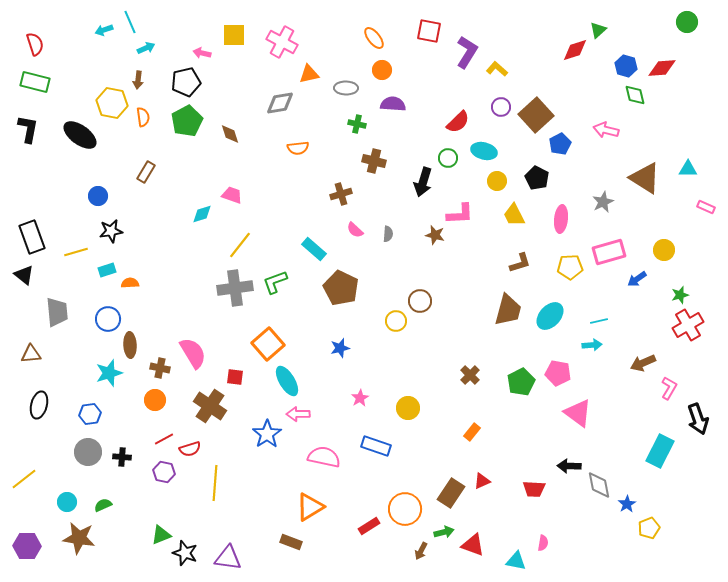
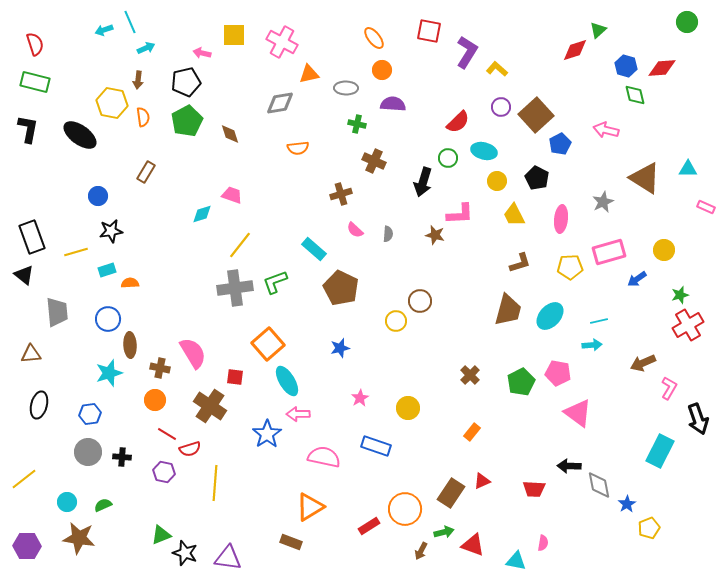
brown cross at (374, 161): rotated 10 degrees clockwise
red line at (164, 439): moved 3 px right, 5 px up; rotated 60 degrees clockwise
